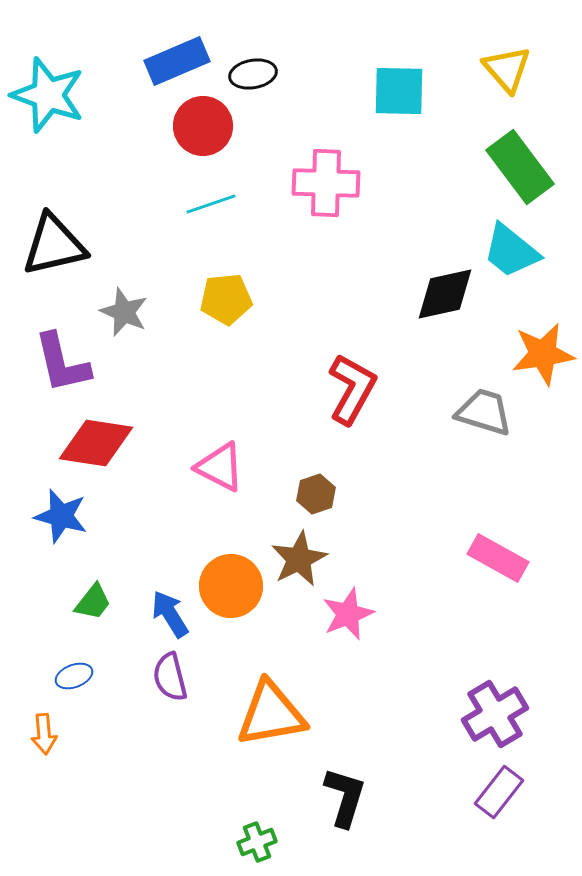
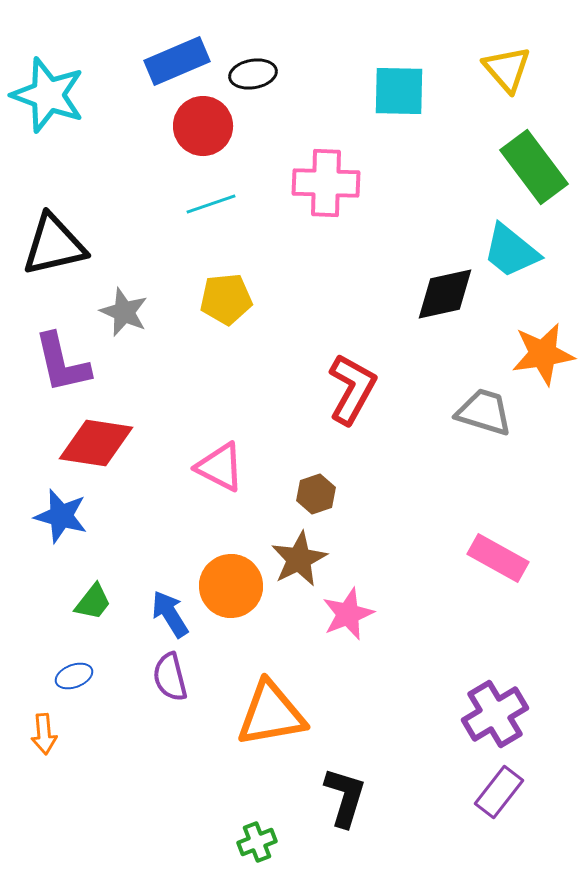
green rectangle: moved 14 px right
